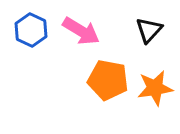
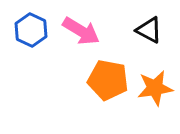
black triangle: rotated 44 degrees counterclockwise
